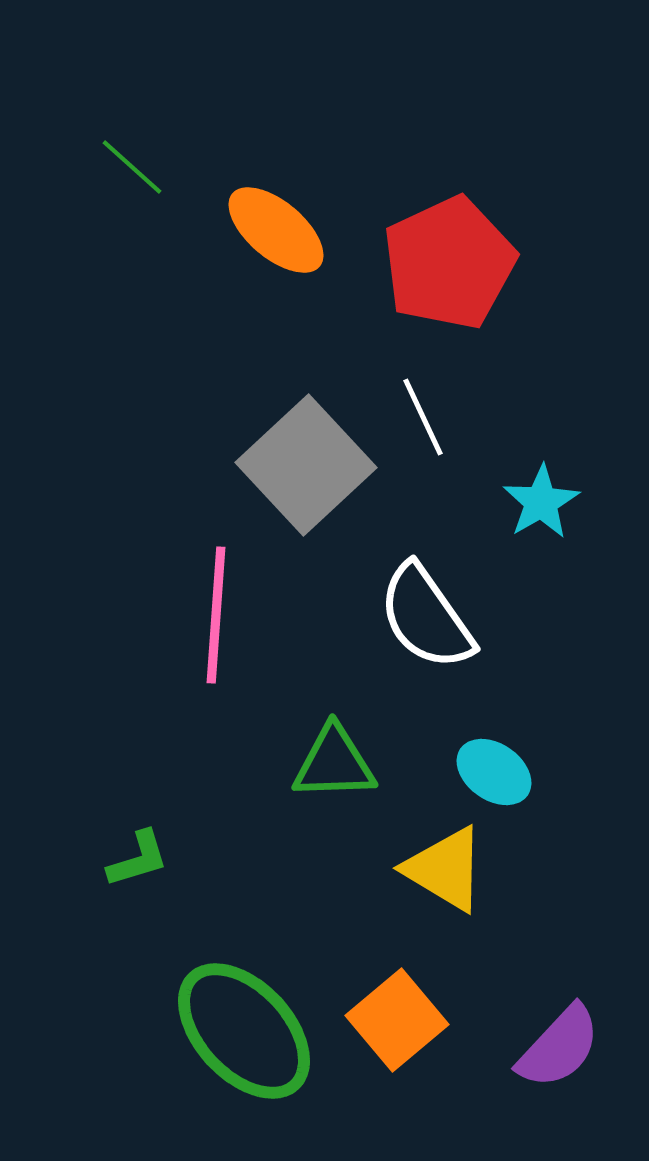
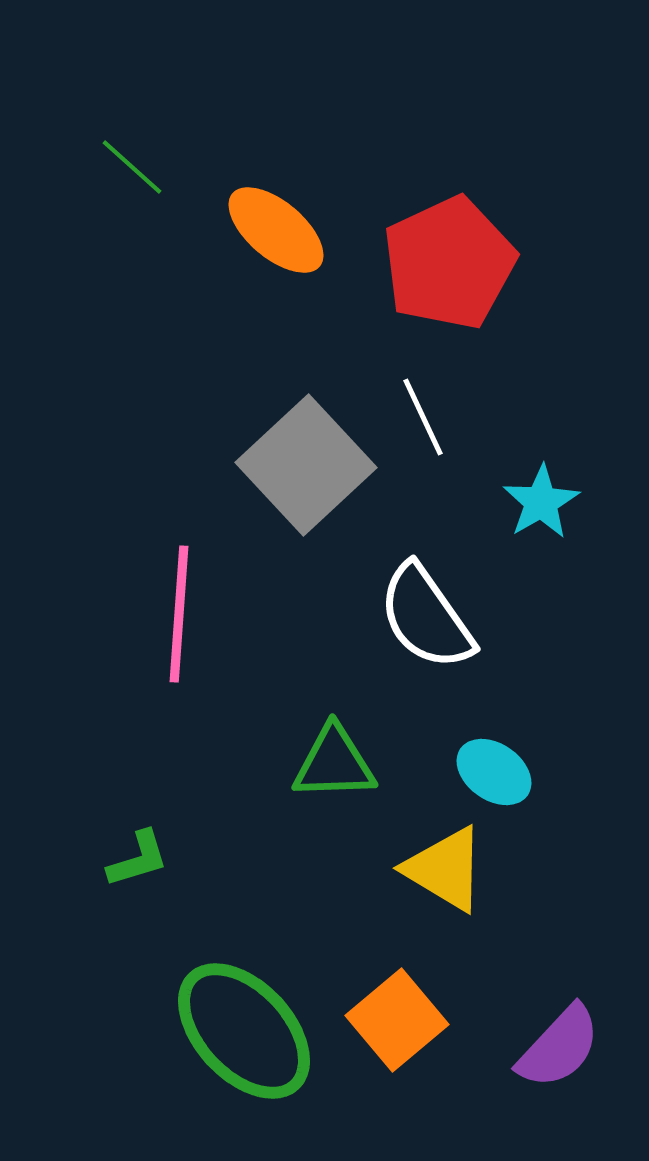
pink line: moved 37 px left, 1 px up
